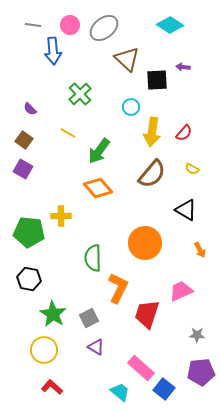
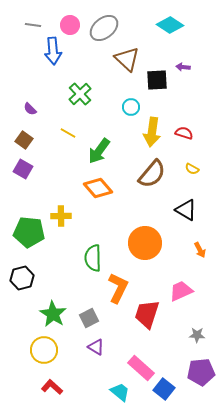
red semicircle: rotated 114 degrees counterclockwise
black hexagon: moved 7 px left, 1 px up; rotated 25 degrees counterclockwise
